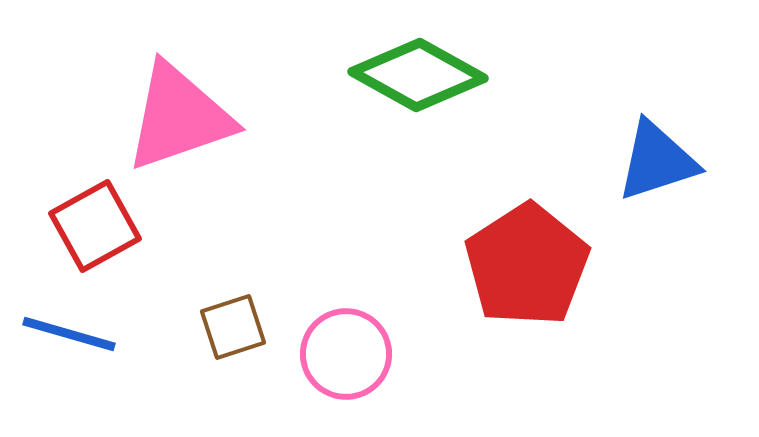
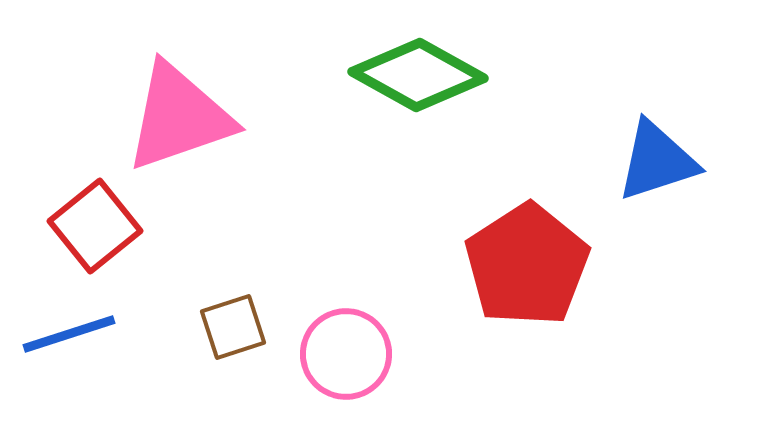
red square: rotated 10 degrees counterclockwise
blue line: rotated 34 degrees counterclockwise
